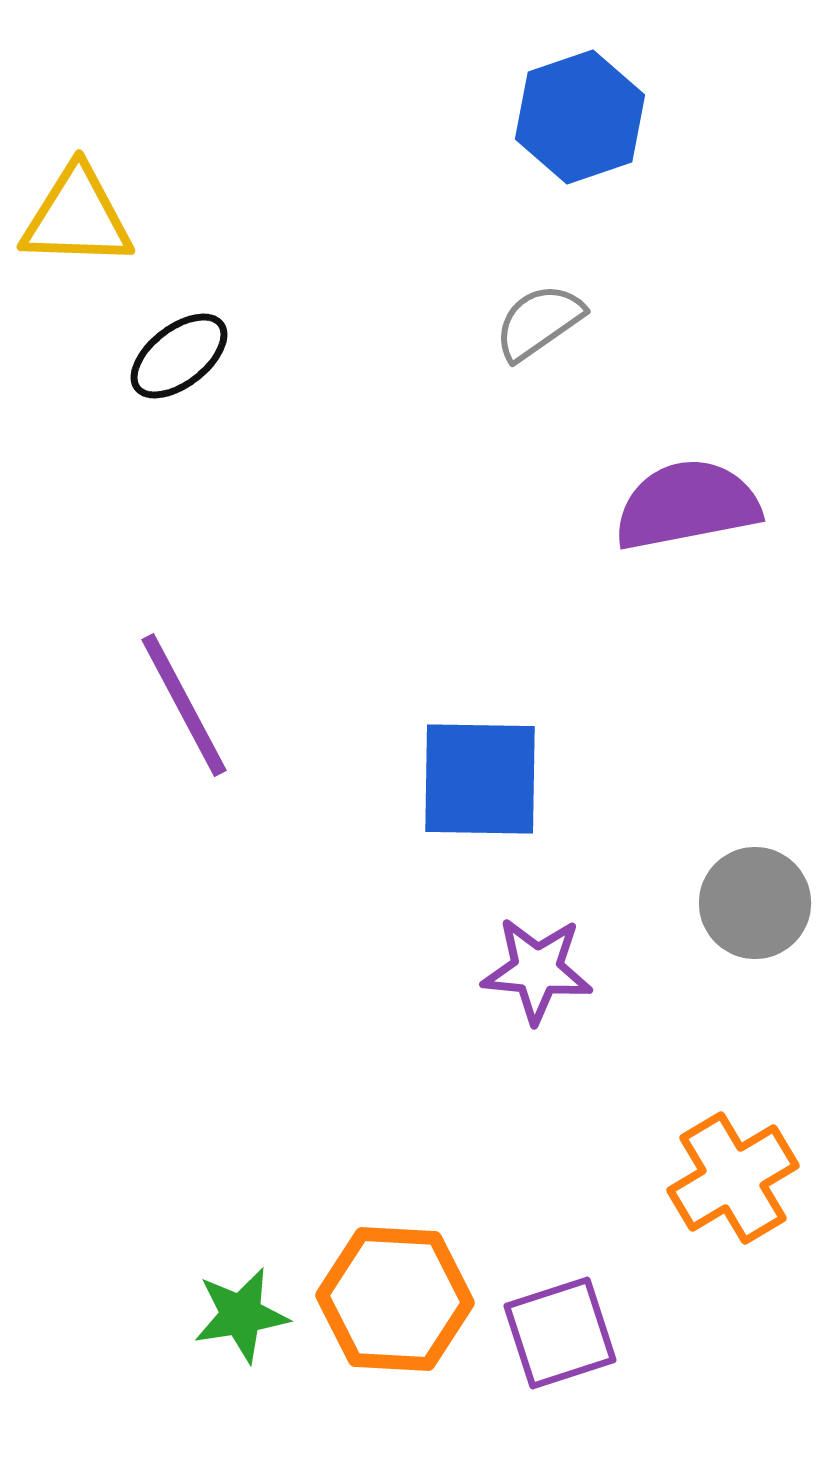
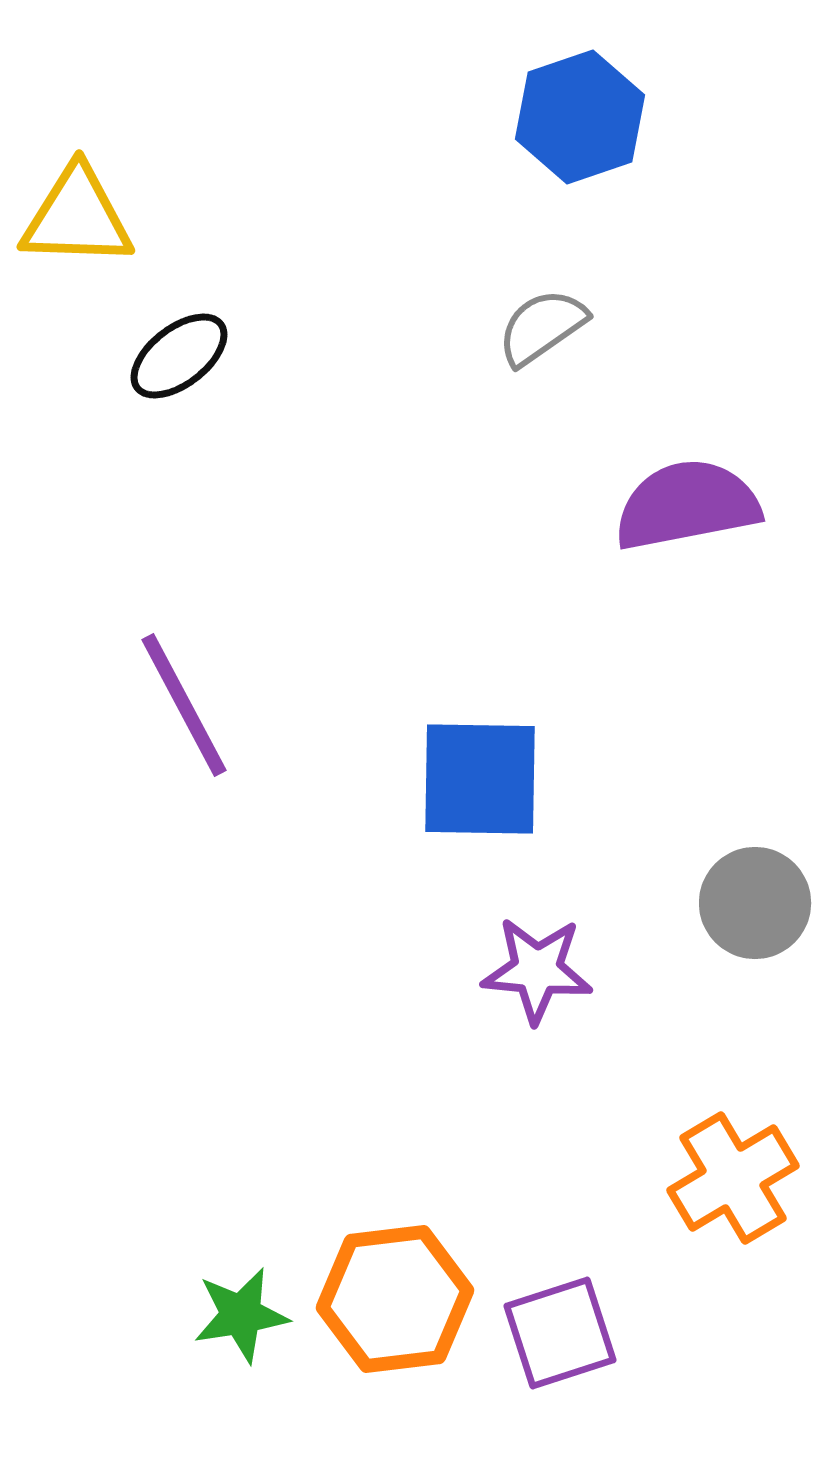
gray semicircle: moved 3 px right, 5 px down
orange hexagon: rotated 10 degrees counterclockwise
